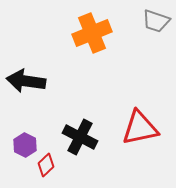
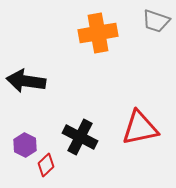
orange cross: moved 6 px right; rotated 12 degrees clockwise
